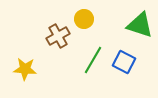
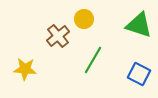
green triangle: moved 1 px left
brown cross: rotated 10 degrees counterclockwise
blue square: moved 15 px right, 12 px down
